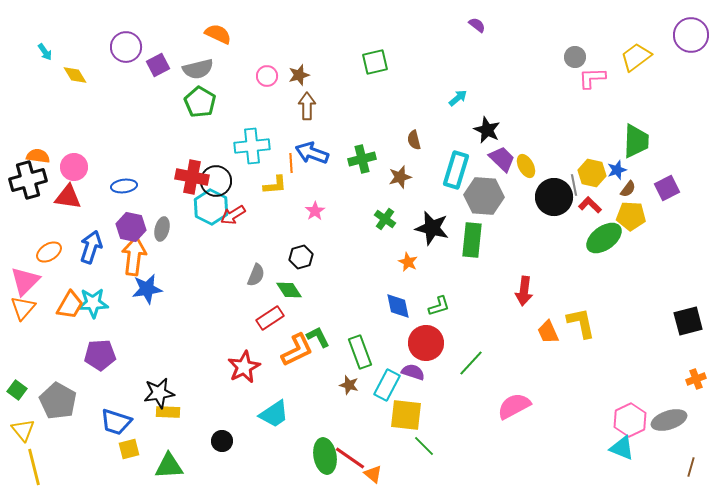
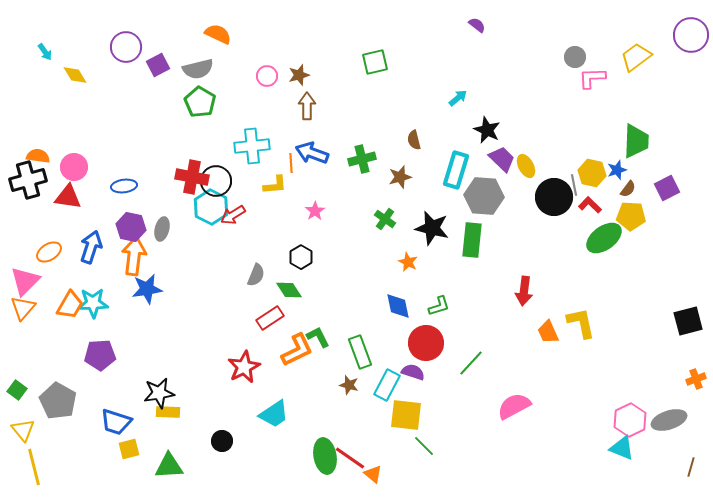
black hexagon at (301, 257): rotated 15 degrees counterclockwise
